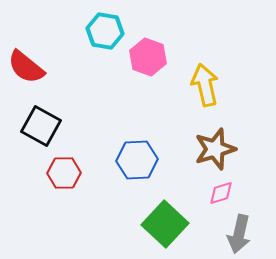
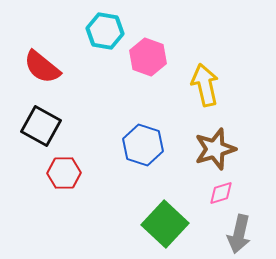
red semicircle: moved 16 px right
blue hexagon: moved 6 px right, 15 px up; rotated 21 degrees clockwise
